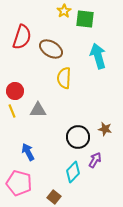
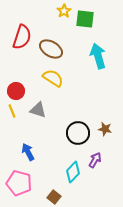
yellow semicircle: moved 11 px left; rotated 120 degrees clockwise
red circle: moved 1 px right
gray triangle: rotated 18 degrees clockwise
black circle: moved 4 px up
